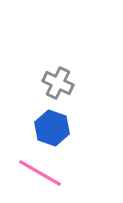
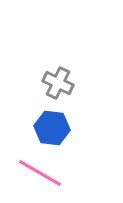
blue hexagon: rotated 12 degrees counterclockwise
